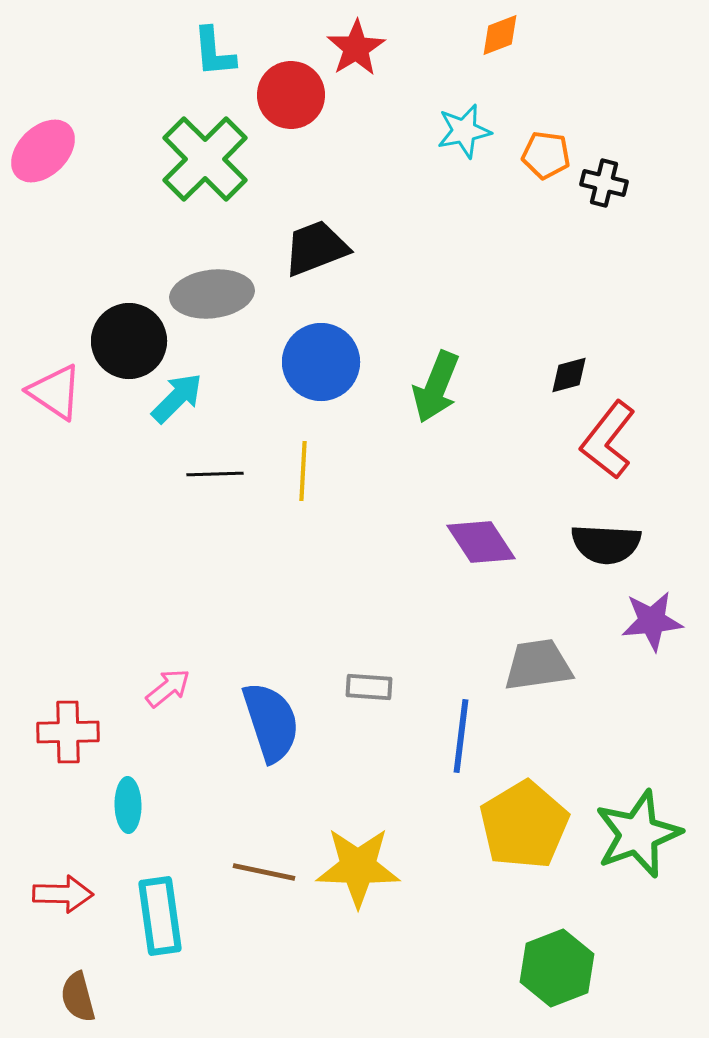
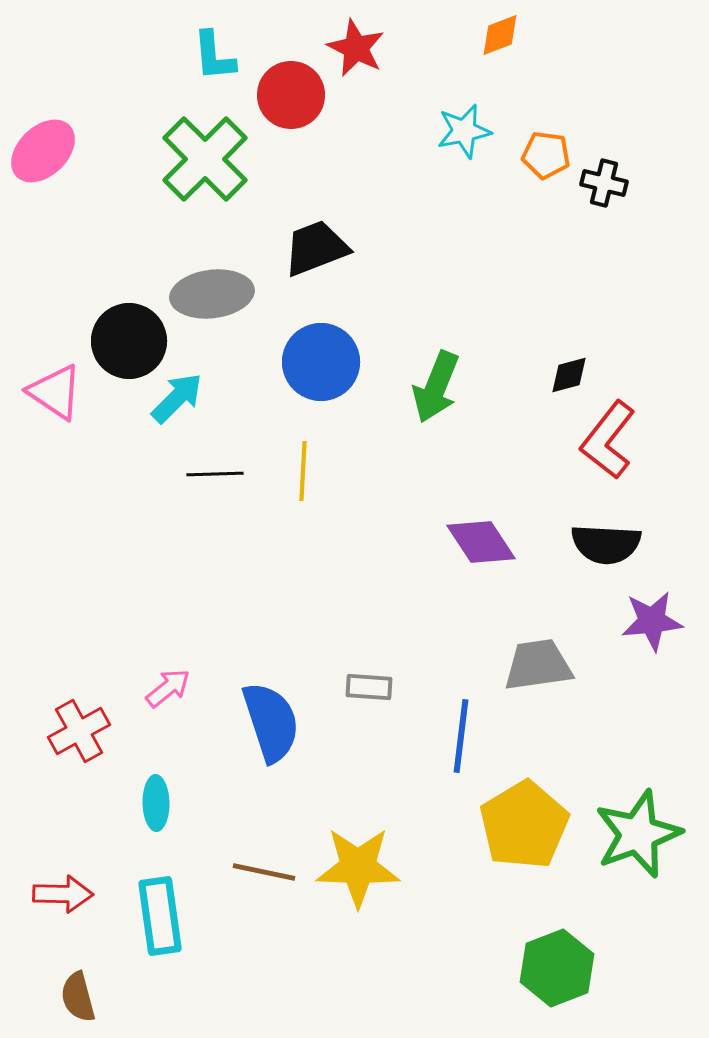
red star: rotated 14 degrees counterclockwise
cyan L-shape: moved 4 px down
red cross: moved 11 px right, 1 px up; rotated 28 degrees counterclockwise
cyan ellipse: moved 28 px right, 2 px up
